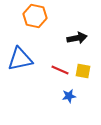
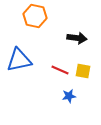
black arrow: rotated 18 degrees clockwise
blue triangle: moved 1 px left, 1 px down
